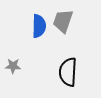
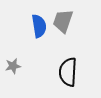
blue semicircle: rotated 10 degrees counterclockwise
gray star: rotated 14 degrees counterclockwise
